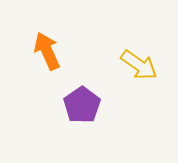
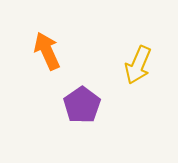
yellow arrow: moved 1 px left; rotated 78 degrees clockwise
